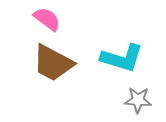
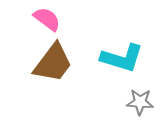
brown trapezoid: rotated 81 degrees counterclockwise
gray star: moved 2 px right, 2 px down
